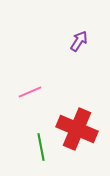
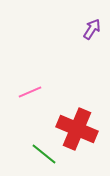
purple arrow: moved 13 px right, 12 px up
green line: moved 3 px right, 7 px down; rotated 40 degrees counterclockwise
